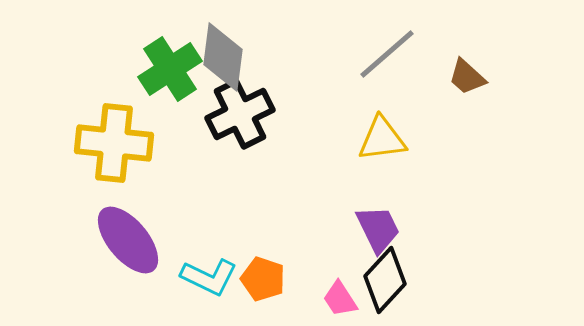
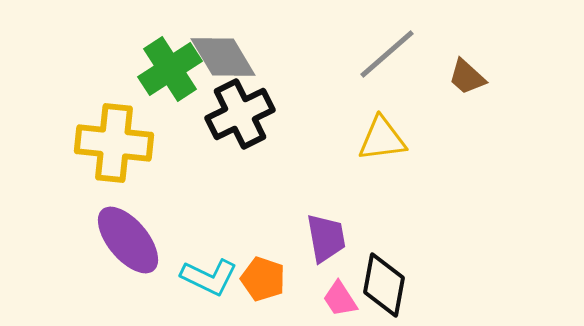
gray diamond: rotated 38 degrees counterclockwise
purple trapezoid: moved 52 px left, 9 px down; rotated 16 degrees clockwise
black diamond: moved 1 px left, 5 px down; rotated 32 degrees counterclockwise
